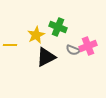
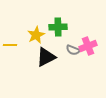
green cross: rotated 24 degrees counterclockwise
